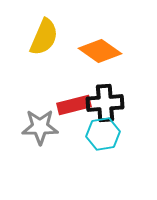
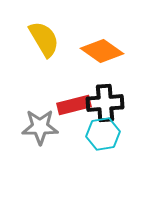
yellow semicircle: moved 2 px down; rotated 54 degrees counterclockwise
orange diamond: moved 2 px right
